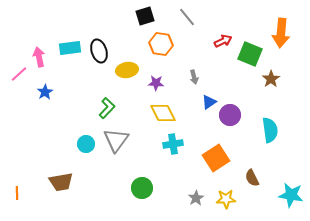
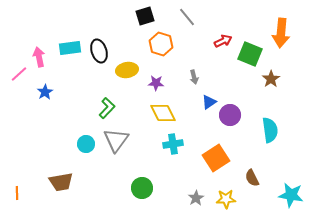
orange hexagon: rotated 10 degrees clockwise
